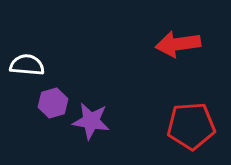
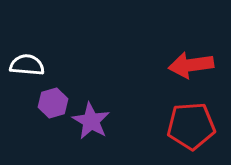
red arrow: moved 13 px right, 21 px down
purple star: rotated 21 degrees clockwise
